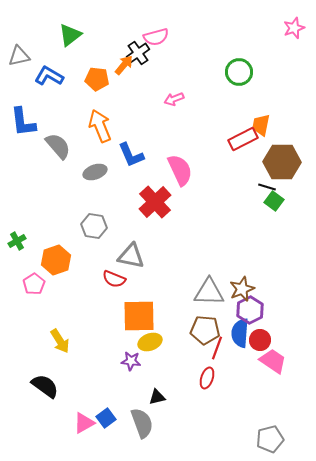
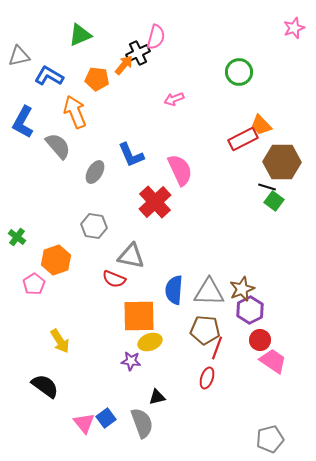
green triangle at (70, 35): moved 10 px right; rotated 15 degrees clockwise
pink semicircle at (156, 37): rotated 60 degrees counterclockwise
black cross at (138, 53): rotated 10 degrees clockwise
blue L-shape at (23, 122): rotated 36 degrees clockwise
orange trapezoid at (261, 125): rotated 55 degrees counterclockwise
orange arrow at (100, 126): moved 25 px left, 14 px up
gray ellipse at (95, 172): rotated 40 degrees counterclockwise
green cross at (17, 241): moved 4 px up; rotated 24 degrees counterclockwise
blue semicircle at (240, 333): moved 66 px left, 43 px up
pink triangle at (84, 423): rotated 40 degrees counterclockwise
